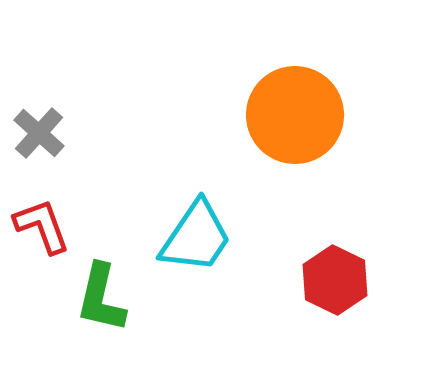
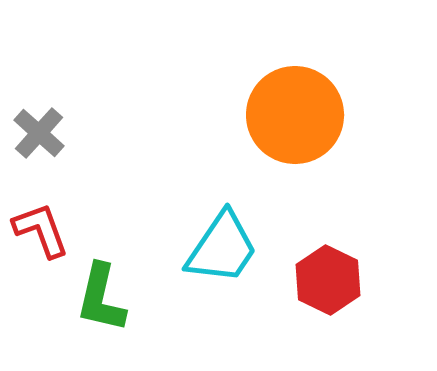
red L-shape: moved 1 px left, 4 px down
cyan trapezoid: moved 26 px right, 11 px down
red hexagon: moved 7 px left
